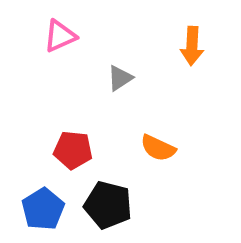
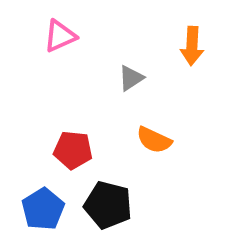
gray triangle: moved 11 px right
orange semicircle: moved 4 px left, 8 px up
